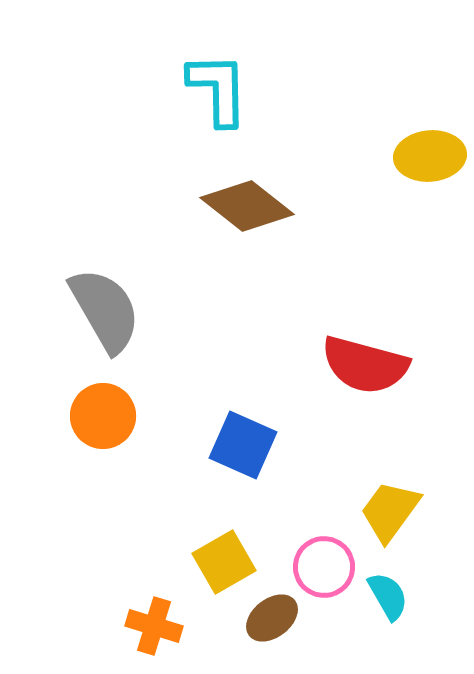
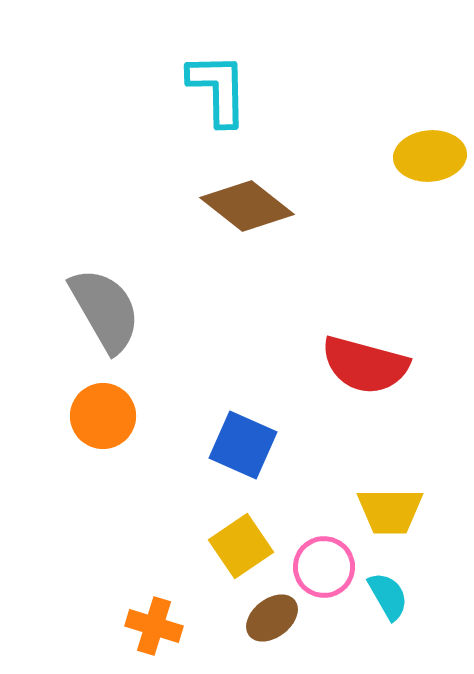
yellow trapezoid: rotated 126 degrees counterclockwise
yellow square: moved 17 px right, 16 px up; rotated 4 degrees counterclockwise
